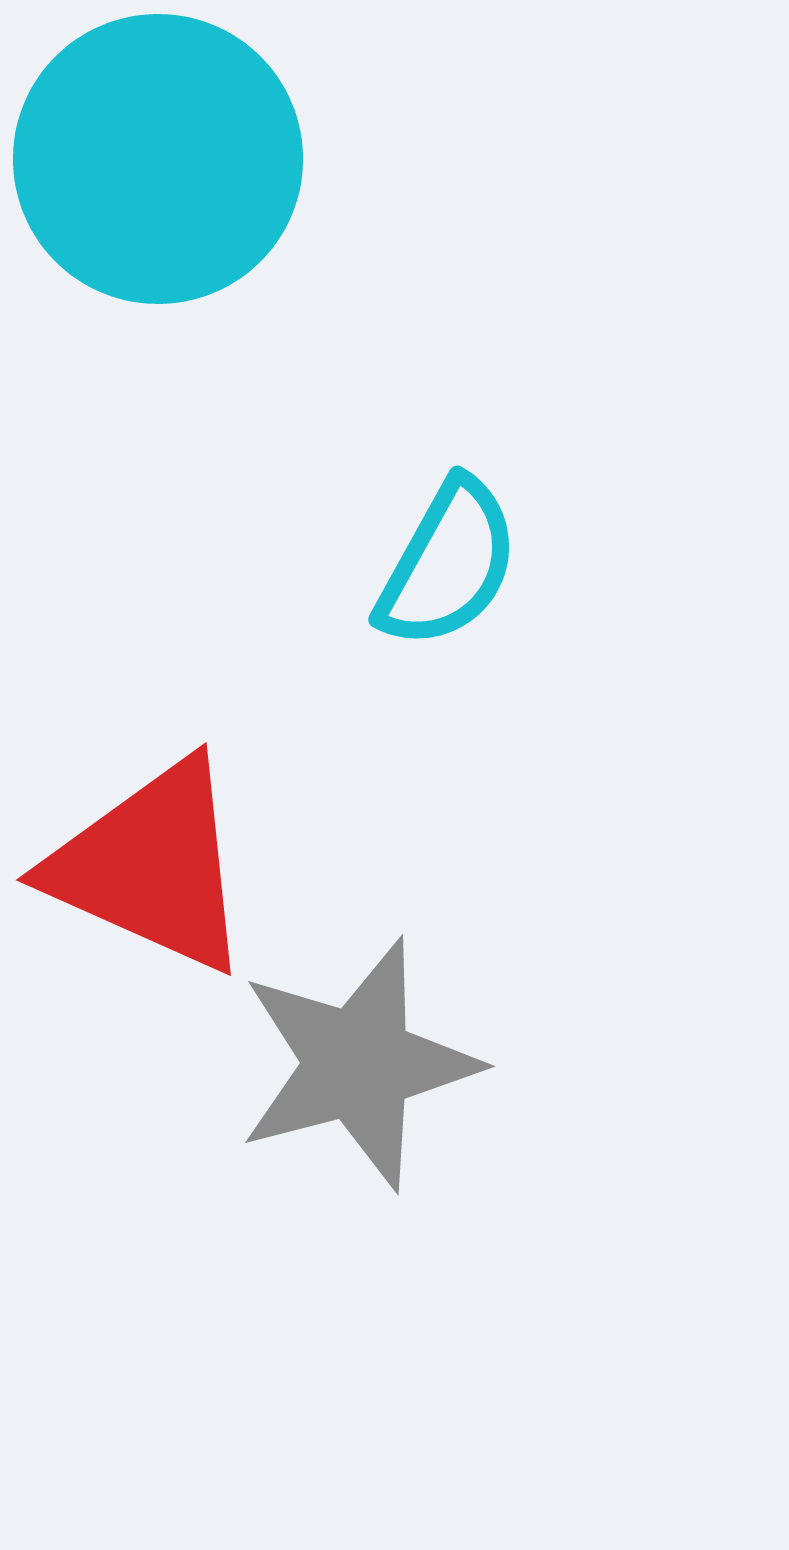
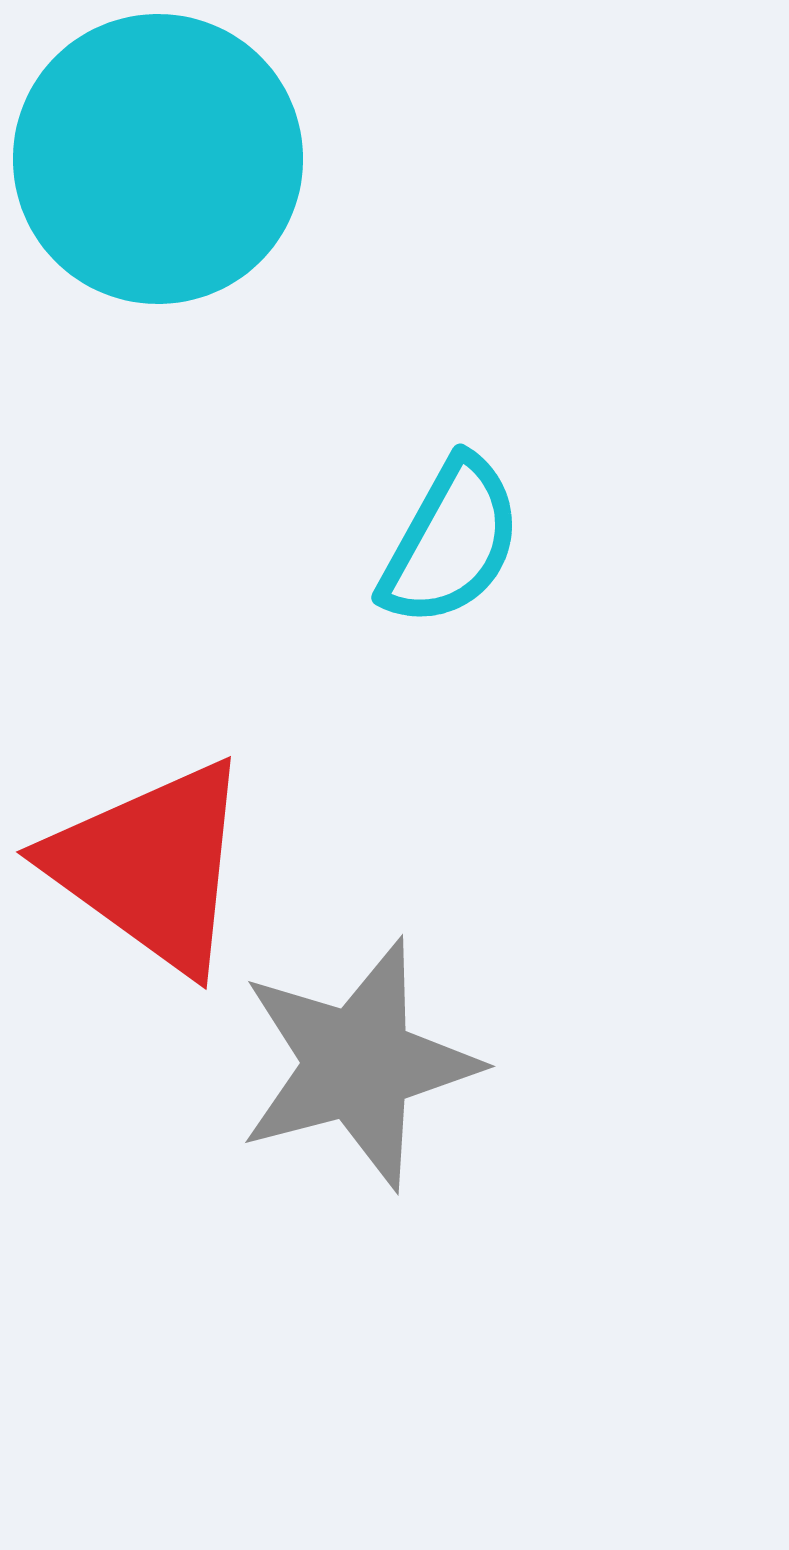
cyan semicircle: moved 3 px right, 22 px up
red triangle: rotated 12 degrees clockwise
